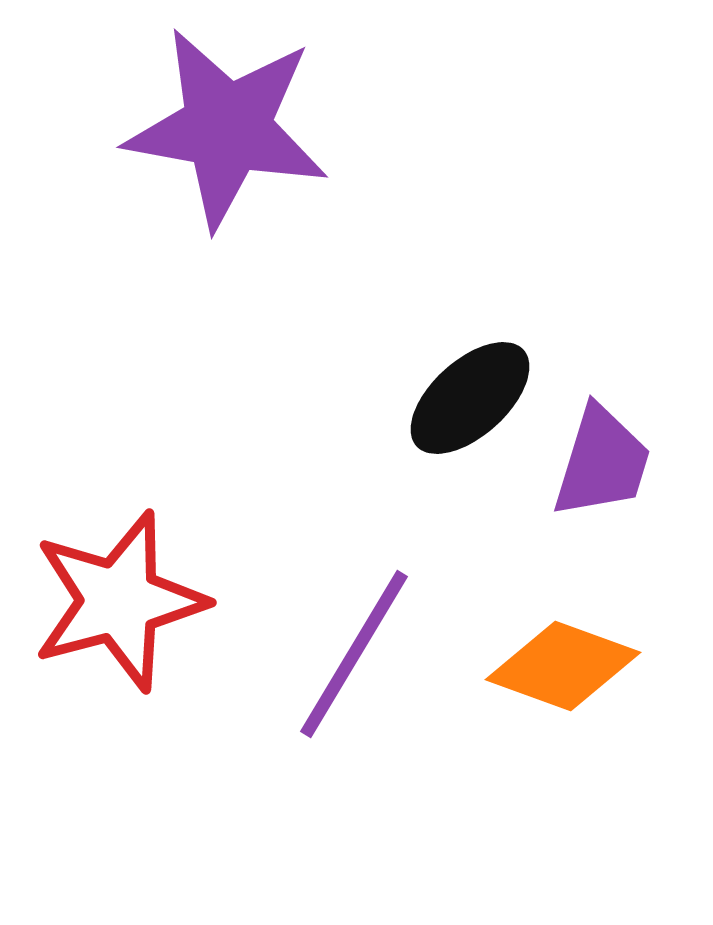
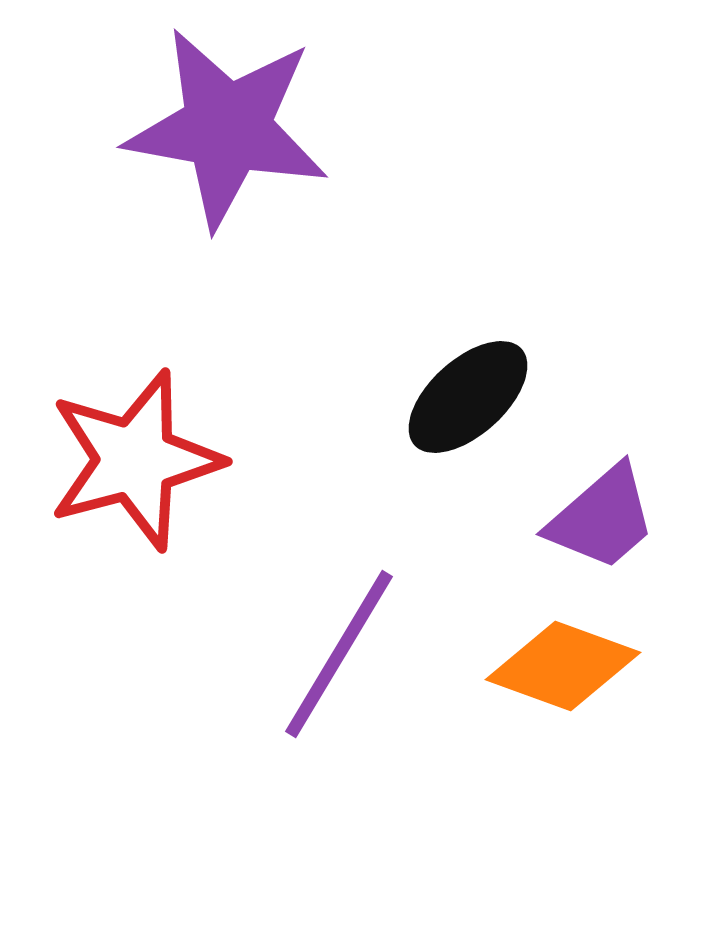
black ellipse: moved 2 px left, 1 px up
purple trapezoid: moved 56 px down; rotated 32 degrees clockwise
red star: moved 16 px right, 141 px up
purple line: moved 15 px left
